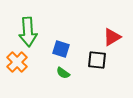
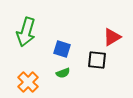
green arrow: moved 2 px left; rotated 20 degrees clockwise
blue square: moved 1 px right
orange cross: moved 11 px right, 20 px down
green semicircle: rotated 56 degrees counterclockwise
